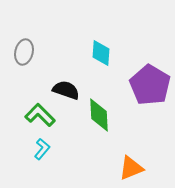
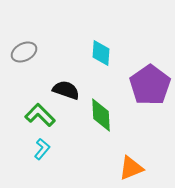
gray ellipse: rotated 50 degrees clockwise
purple pentagon: rotated 6 degrees clockwise
green diamond: moved 2 px right
